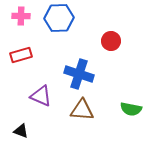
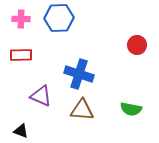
pink cross: moved 3 px down
red circle: moved 26 px right, 4 px down
red rectangle: rotated 15 degrees clockwise
